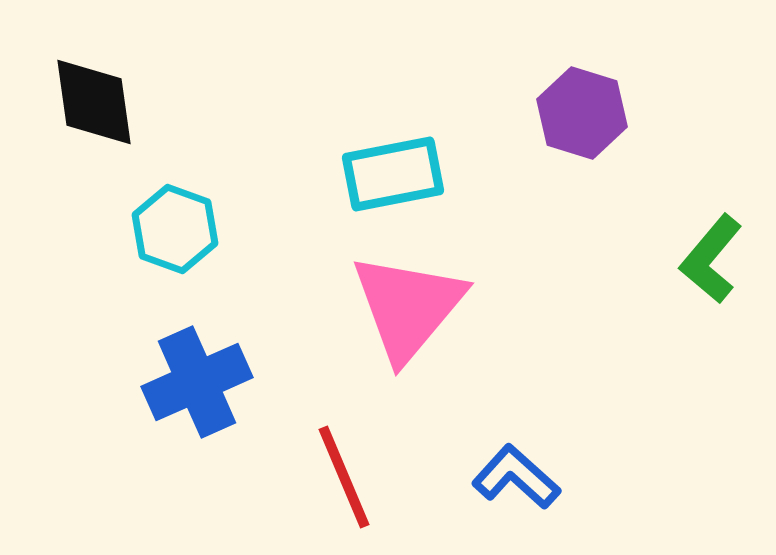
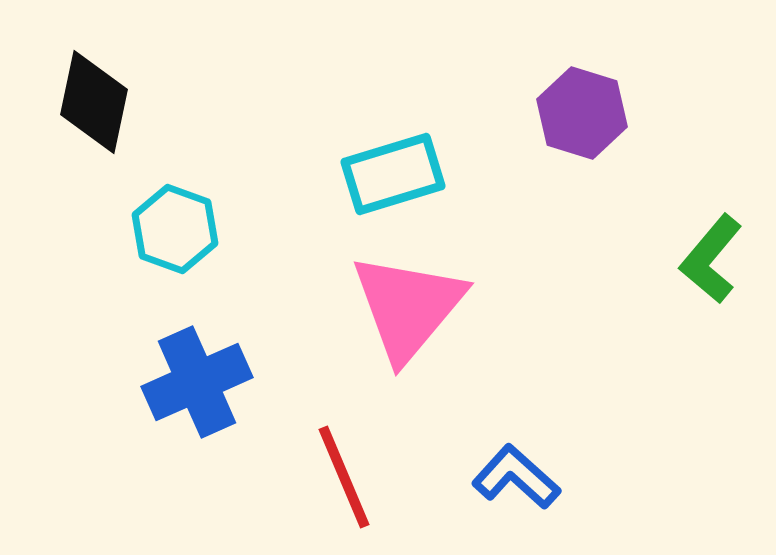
black diamond: rotated 20 degrees clockwise
cyan rectangle: rotated 6 degrees counterclockwise
